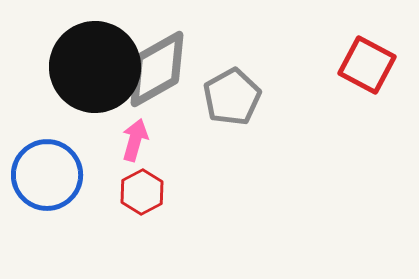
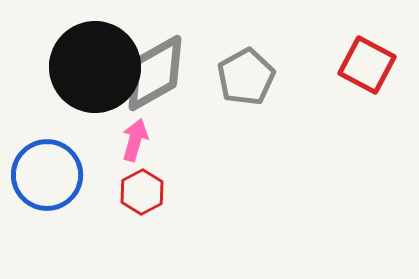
gray diamond: moved 2 px left, 4 px down
gray pentagon: moved 14 px right, 20 px up
